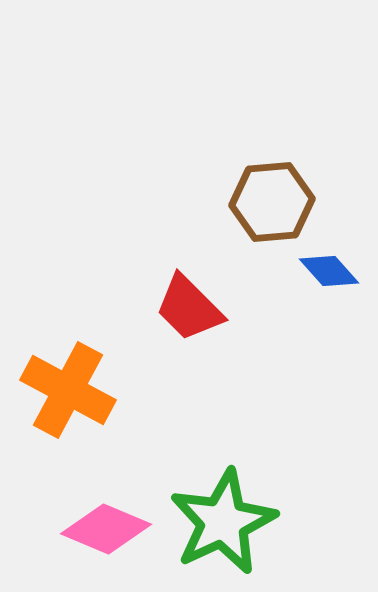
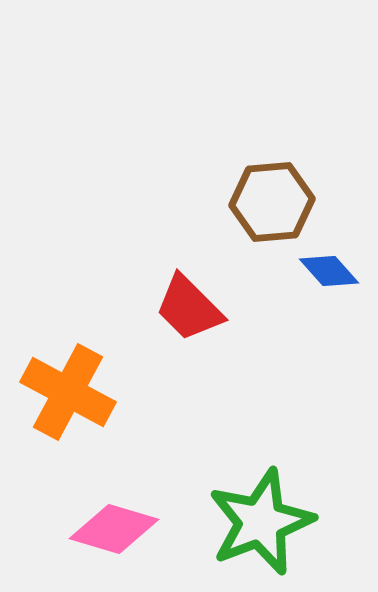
orange cross: moved 2 px down
green star: moved 38 px right; rotated 4 degrees clockwise
pink diamond: moved 8 px right; rotated 6 degrees counterclockwise
